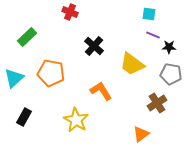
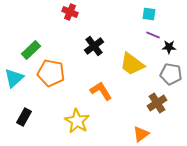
green rectangle: moved 4 px right, 13 px down
black cross: rotated 12 degrees clockwise
yellow star: moved 1 px right, 1 px down
